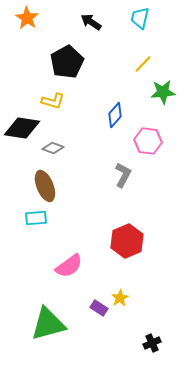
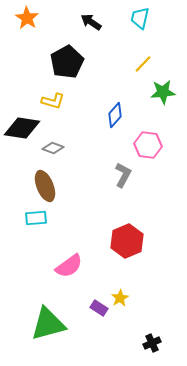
pink hexagon: moved 4 px down
